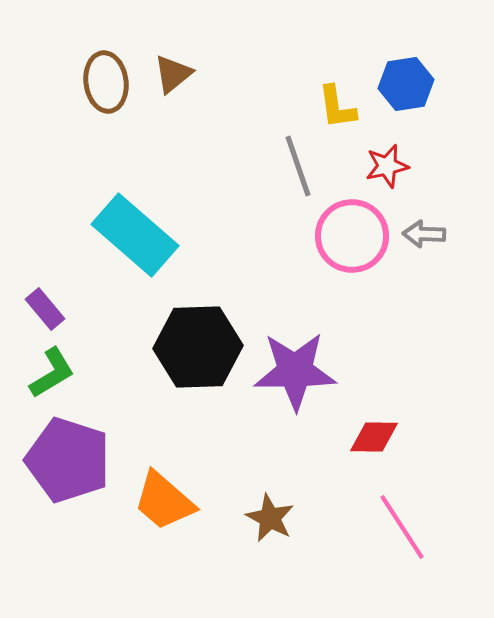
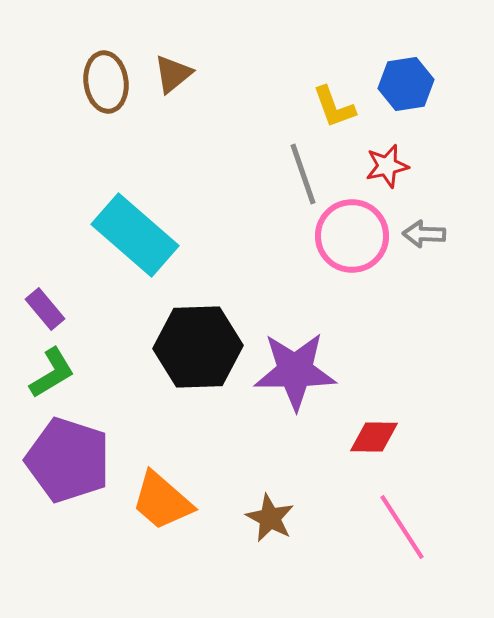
yellow L-shape: moved 3 px left; rotated 12 degrees counterclockwise
gray line: moved 5 px right, 8 px down
orange trapezoid: moved 2 px left
